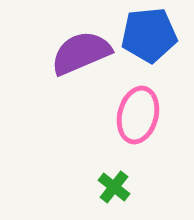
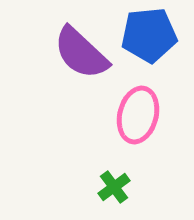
purple semicircle: rotated 114 degrees counterclockwise
green cross: rotated 16 degrees clockwise
